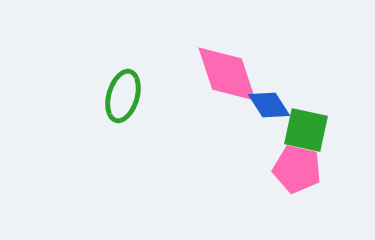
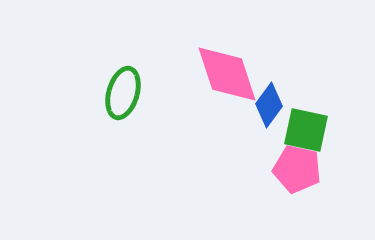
green ellipse: moved 3 px up
blue diamond: rotated 69 degrees clockwise
